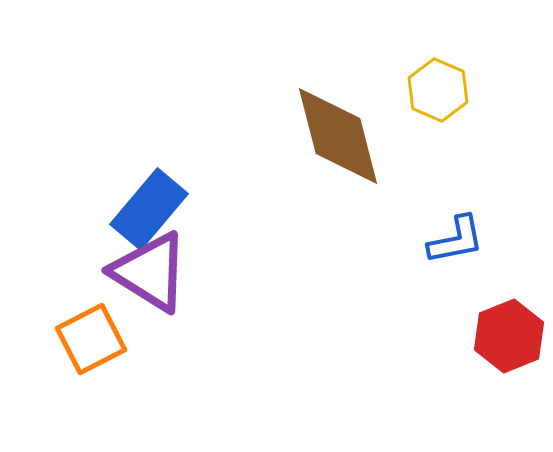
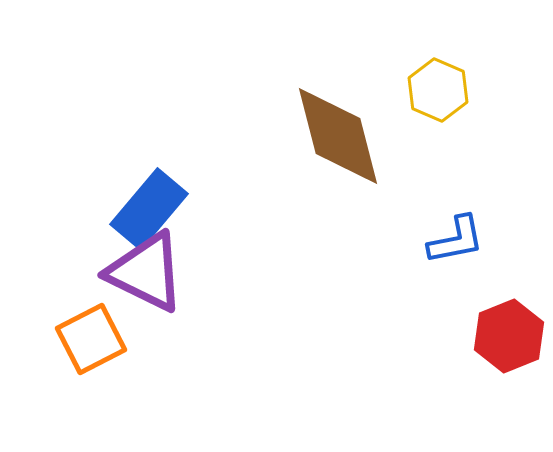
purple triangle: moved 4 px left; rotated 6 degrees counterclockwise
